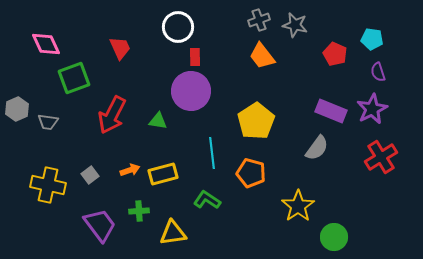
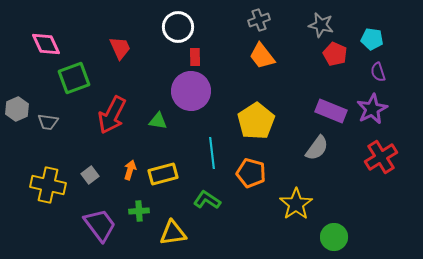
gray star: moved 26 px right
orange arrow: rotated 54 degrees counterclockwise
yellow star: moved 2 px left, 2 px up
